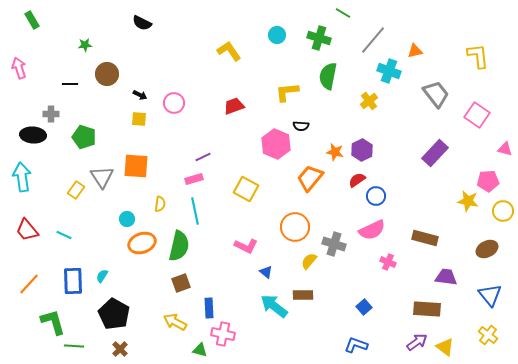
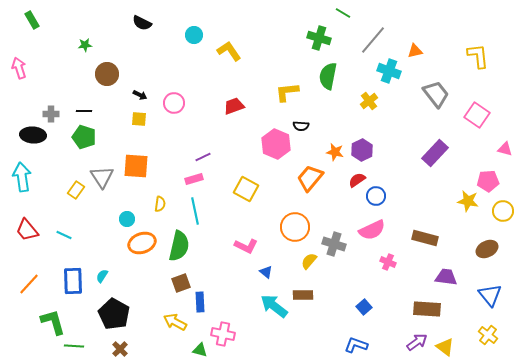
cyan circle at (277, 35): moved 83 px left
black line at (70, 84): moved 14 px right, 27 px down
blue rectangle at (209, 308): moved 9 px left, 6 px up
